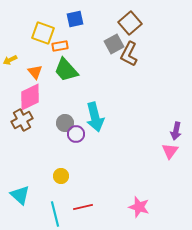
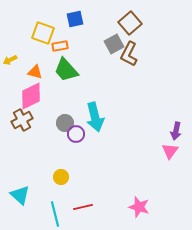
orange triangle: rotated 35 degrees counterclockwise
pink diamond: moved 1 px right, 1 px up
yellow circle: moved 1 px down
